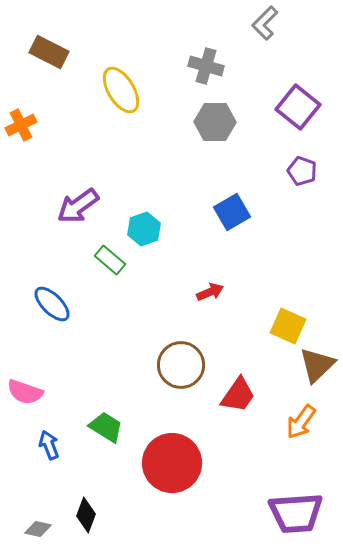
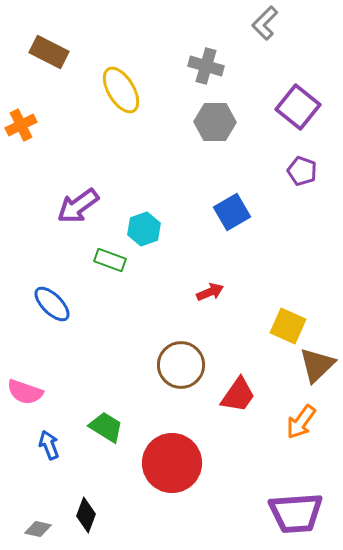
green rectangle: rotated 20 degrees counterclockwise
